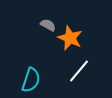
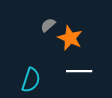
gray semicircle: rotated 70 degrees counterclockwise
white line: rotated 50 degrees clockwise
